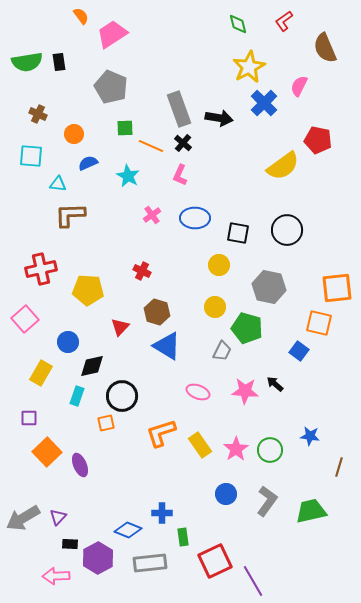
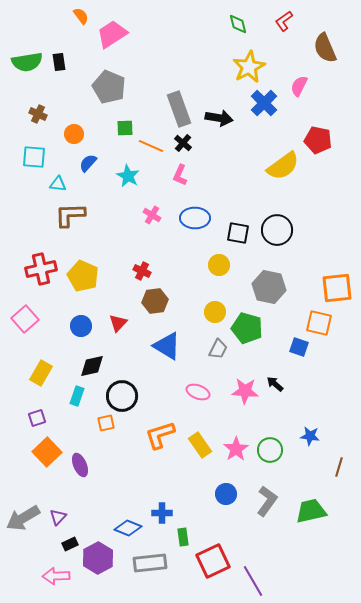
gray pentagon at (111, 87): moved 2 px left
cyan square at (31, 156): moved 3 px right, 1 px down
blue semicircle at (88, 163): rotated 24 degrees counterclockwise
pink cross at (152, 215): rotated 24 degrees counterclockwise
black circle at (287, 230): moved 10 px left
yellow pentagon at (88, 290): moved 5 px left, 14 px up; rotated 20 degrees clockwise
yellow circle at (215, 307): moved 5 px down
brown hexagon at (157, 312): moved 2 px left, 11 px up; rotated 25 degrees counterclockwise
red triangle at (120, 327): moved 2 px left, 4 px up
blue circle at (68, 342): moved 13 px right, 16 px up
gray trapezoid at (222, 351): moved 4 px left, 2 px up
blue square at (299, 351): moved 4 px up; rotated 18 degrees counterclockwise
purple square at (29, 418): moved 8 px right; rotated 18 degrees counterclockwise
orange L-shape at (161, 433): moved 1 px left, 2 px down
blue diamond at (128, 530): moved 2 px up
black rectangle at (70, 544): rotated 28 degrees counterclockwise
red square at (215, 561): moved 2 px left
